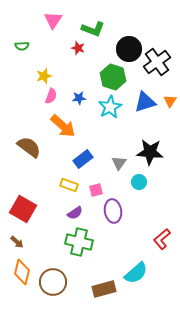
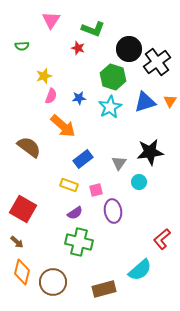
pink triangle: moved 2 px left
black star: rotated 12 degrees counterclockwise
cyan semicircle: moved 4 px right, 3 px up
